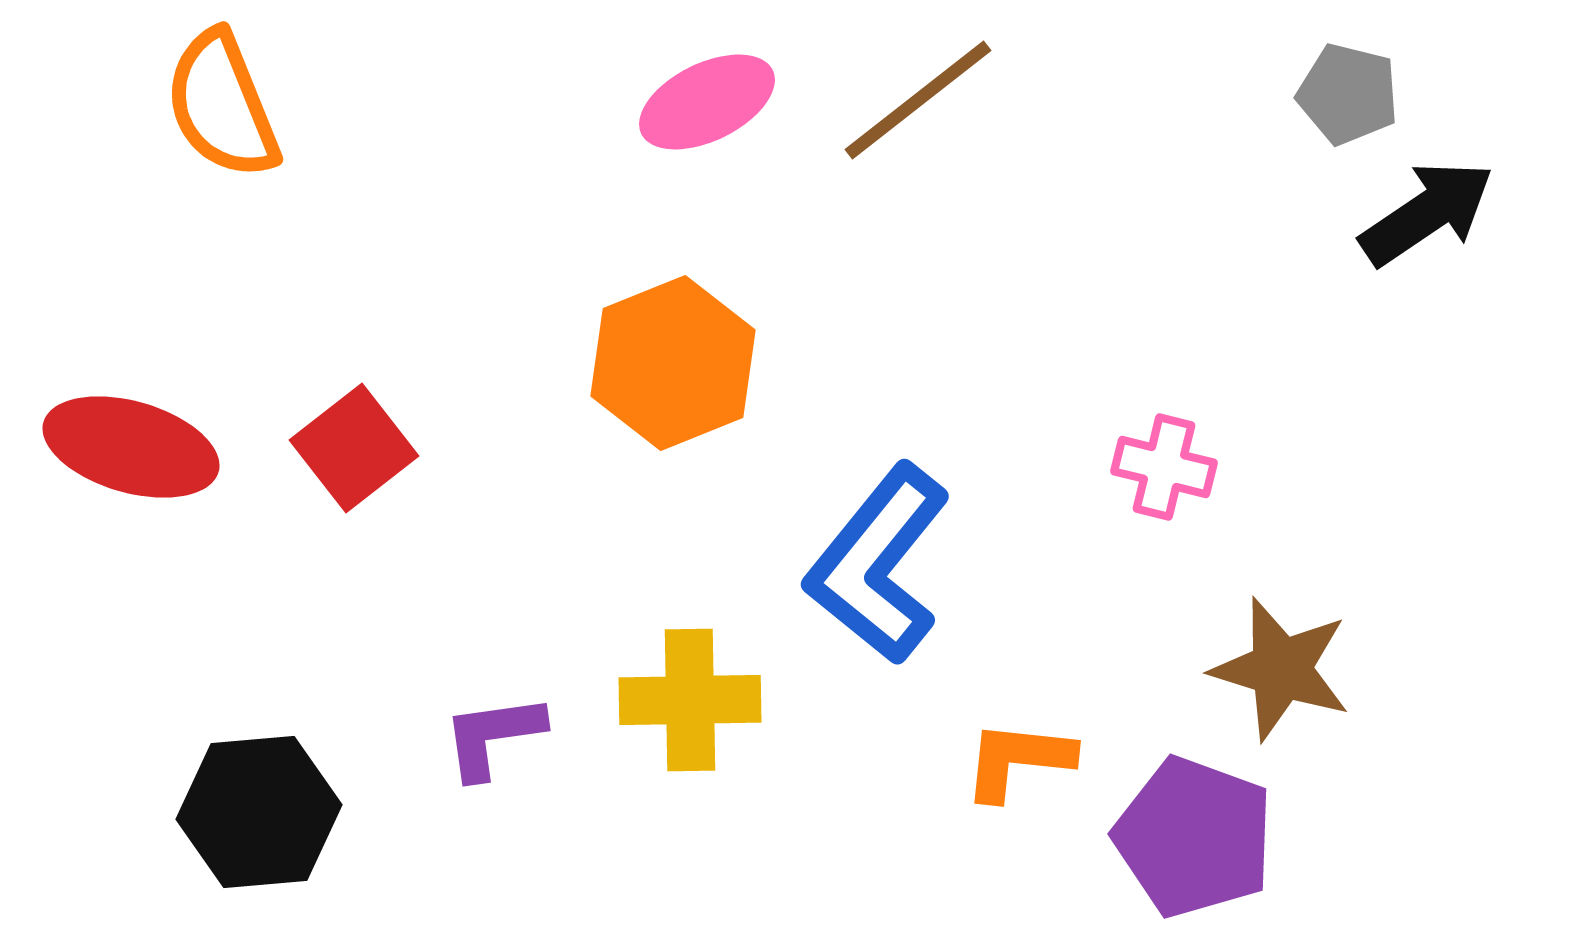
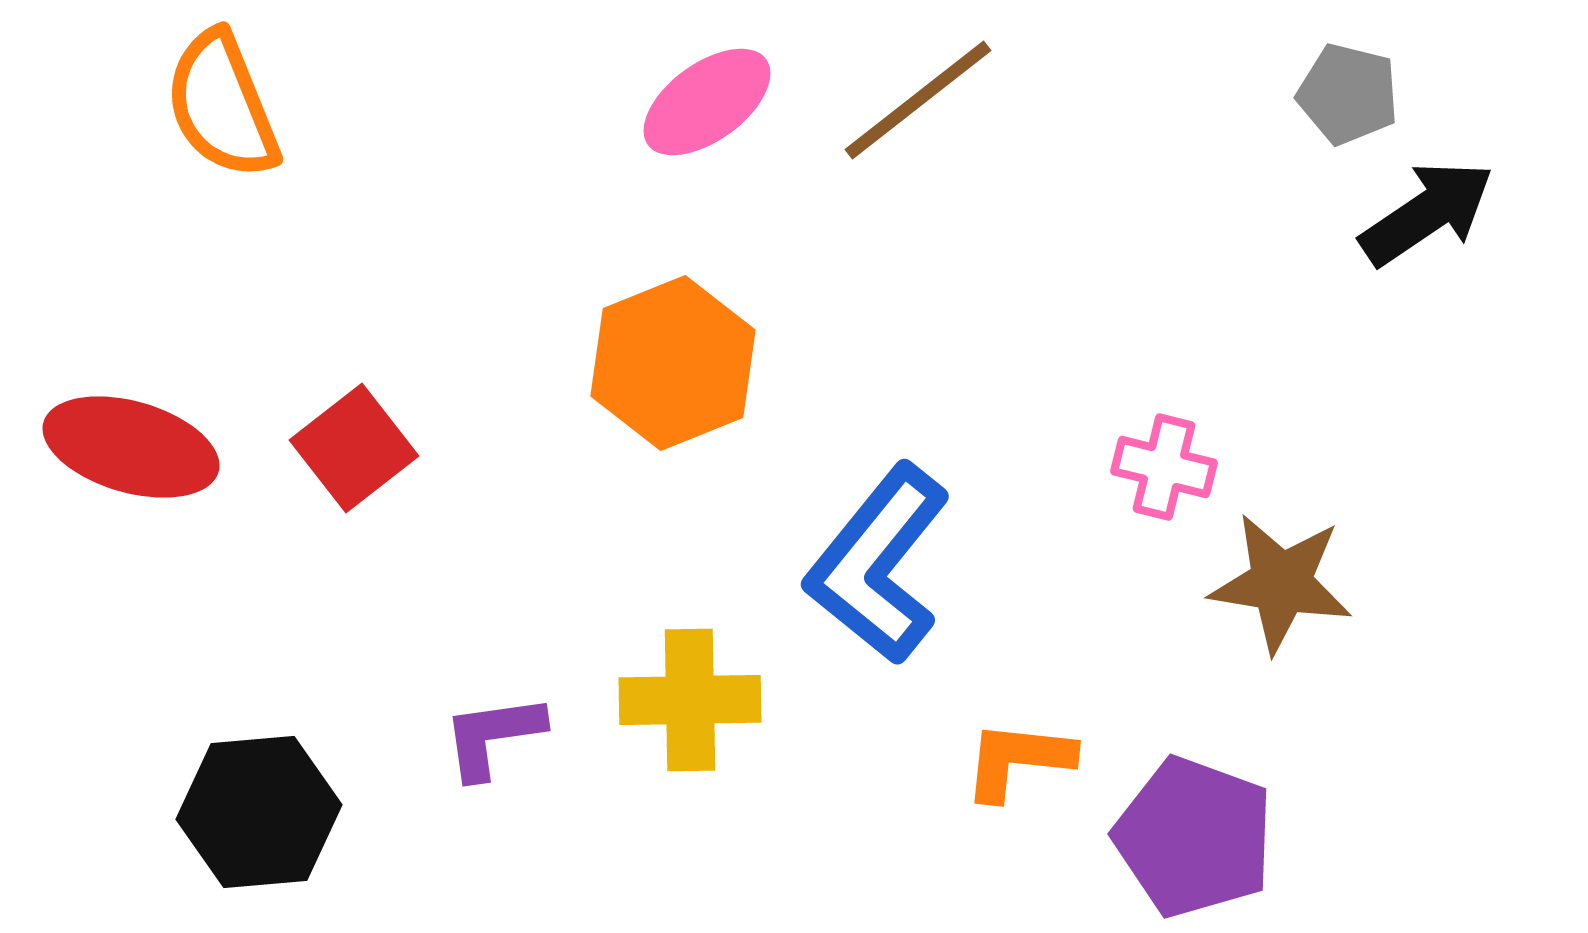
pink ellipse: rotated 10 degrees counterclockwise
brown star: moved 86 px up; rotated 8 degrees counterclockwise
